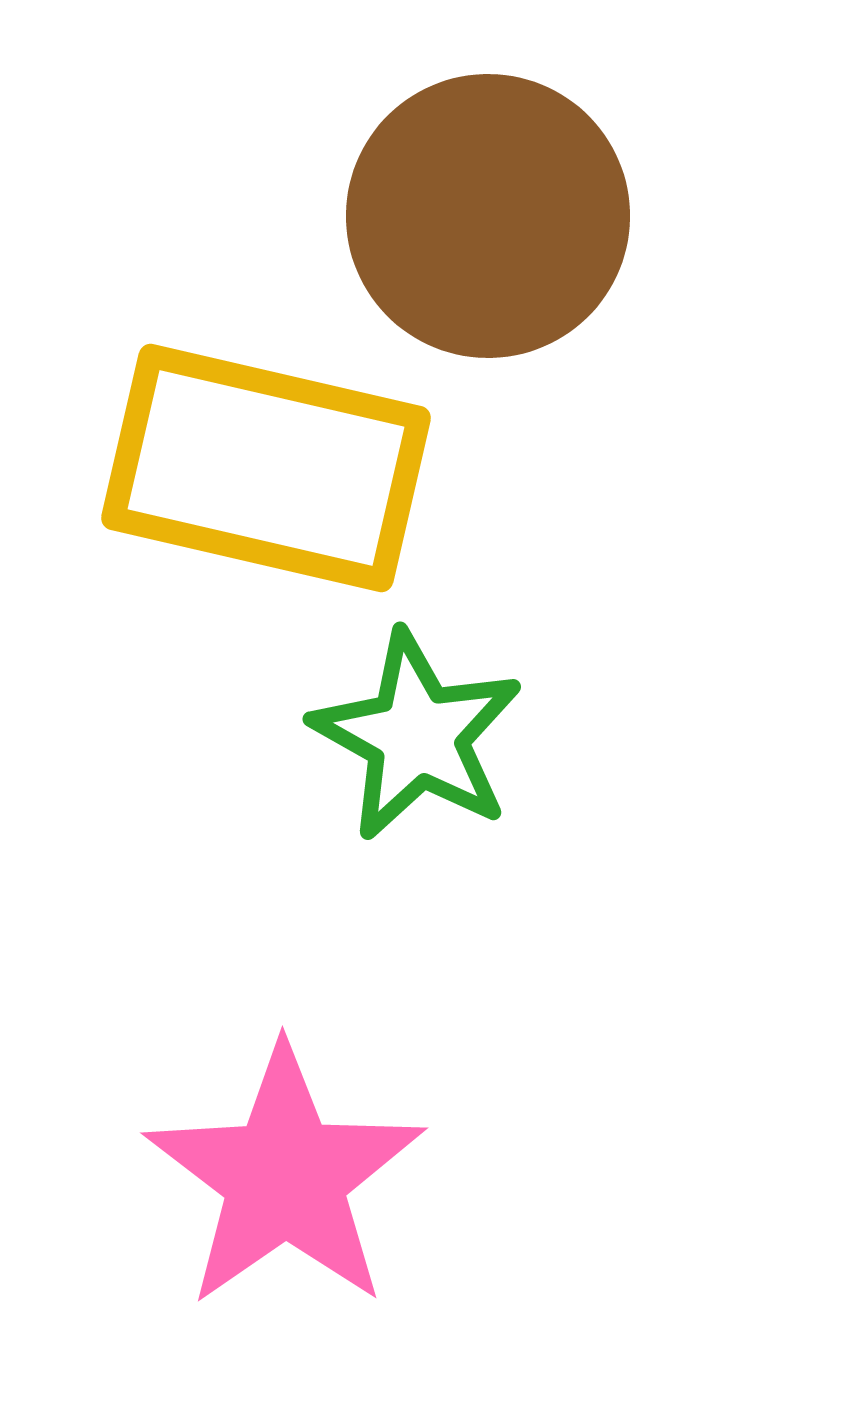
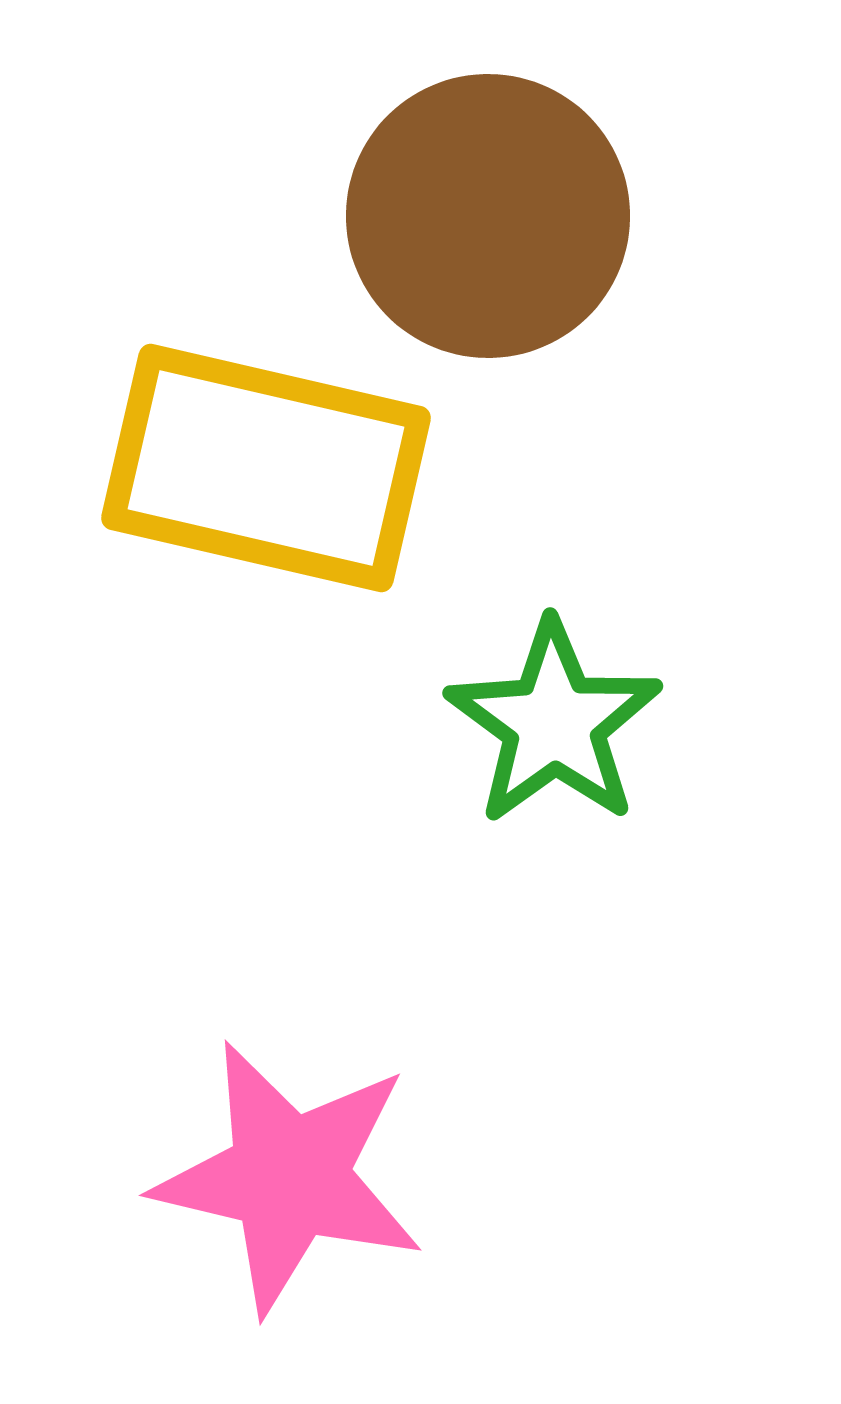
green star: moved 137 px right, 13 px up; rotated 7 degrees clockwise
pink star: moved 4 px right; rotated 24 degrees counterclockwise
